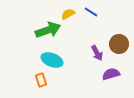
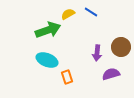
brown circle: moved 2 px right, 3 px down
purple arrow: rotated 35 degrees clockwise
cyan ellipse: moved 5 px left
orange rectangle: moved 26 px right, 3 px up
